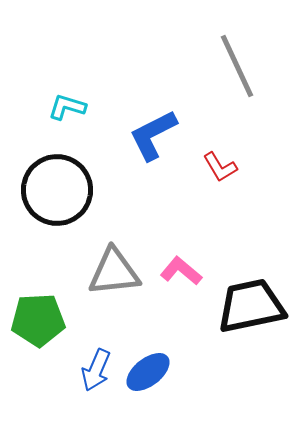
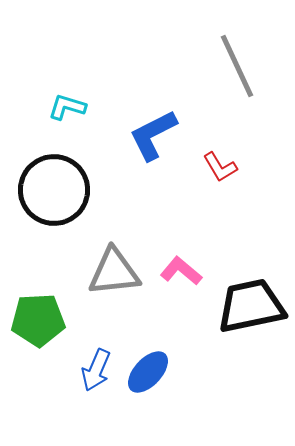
black circle: moved 3 px left
blue ellipse: rotated 9 degrees counterclockwise
